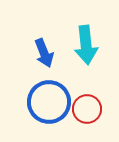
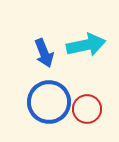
cyan arrow: rotated 96 degrees counterclockwise
